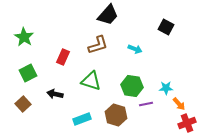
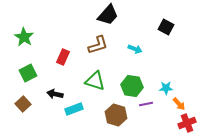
green triangle: moved 4 px right
cyan rectangle: moved 8 px left, 10 px up
